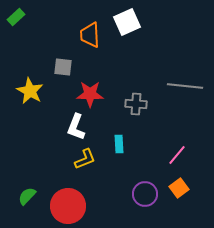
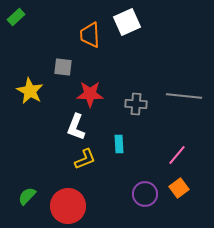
gray line: moved 1 px left, 10 px down
